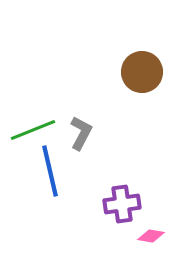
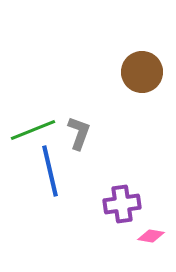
gray L-shape: moved 2 px left; rotated 8 degrees counterclockwise
